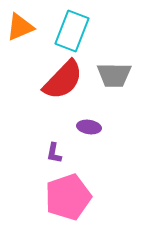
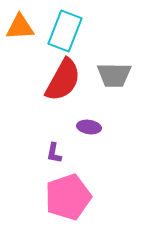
orange triangle: rotated 20 degrees clockwise
cyan rectangle: moved 7 px left
red semicircle: rotated 15 degrees counterclockwise
